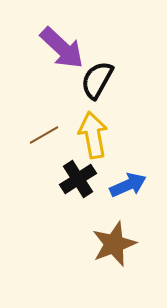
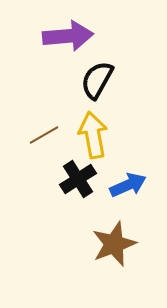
purple arrow: moved 6 px right, 12 px up; rotated 48 degrees counterclockwise
